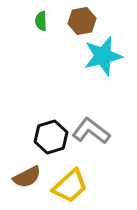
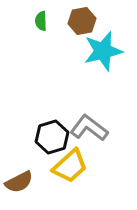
cyan star: moved 5 px up
gray L-shape: moved 2 px left, 3 px up
black hexagon: moved 1 px right
brown semicircle: moved 8 px left, 5 px down
yellow trapezoid: moved 20 px up
